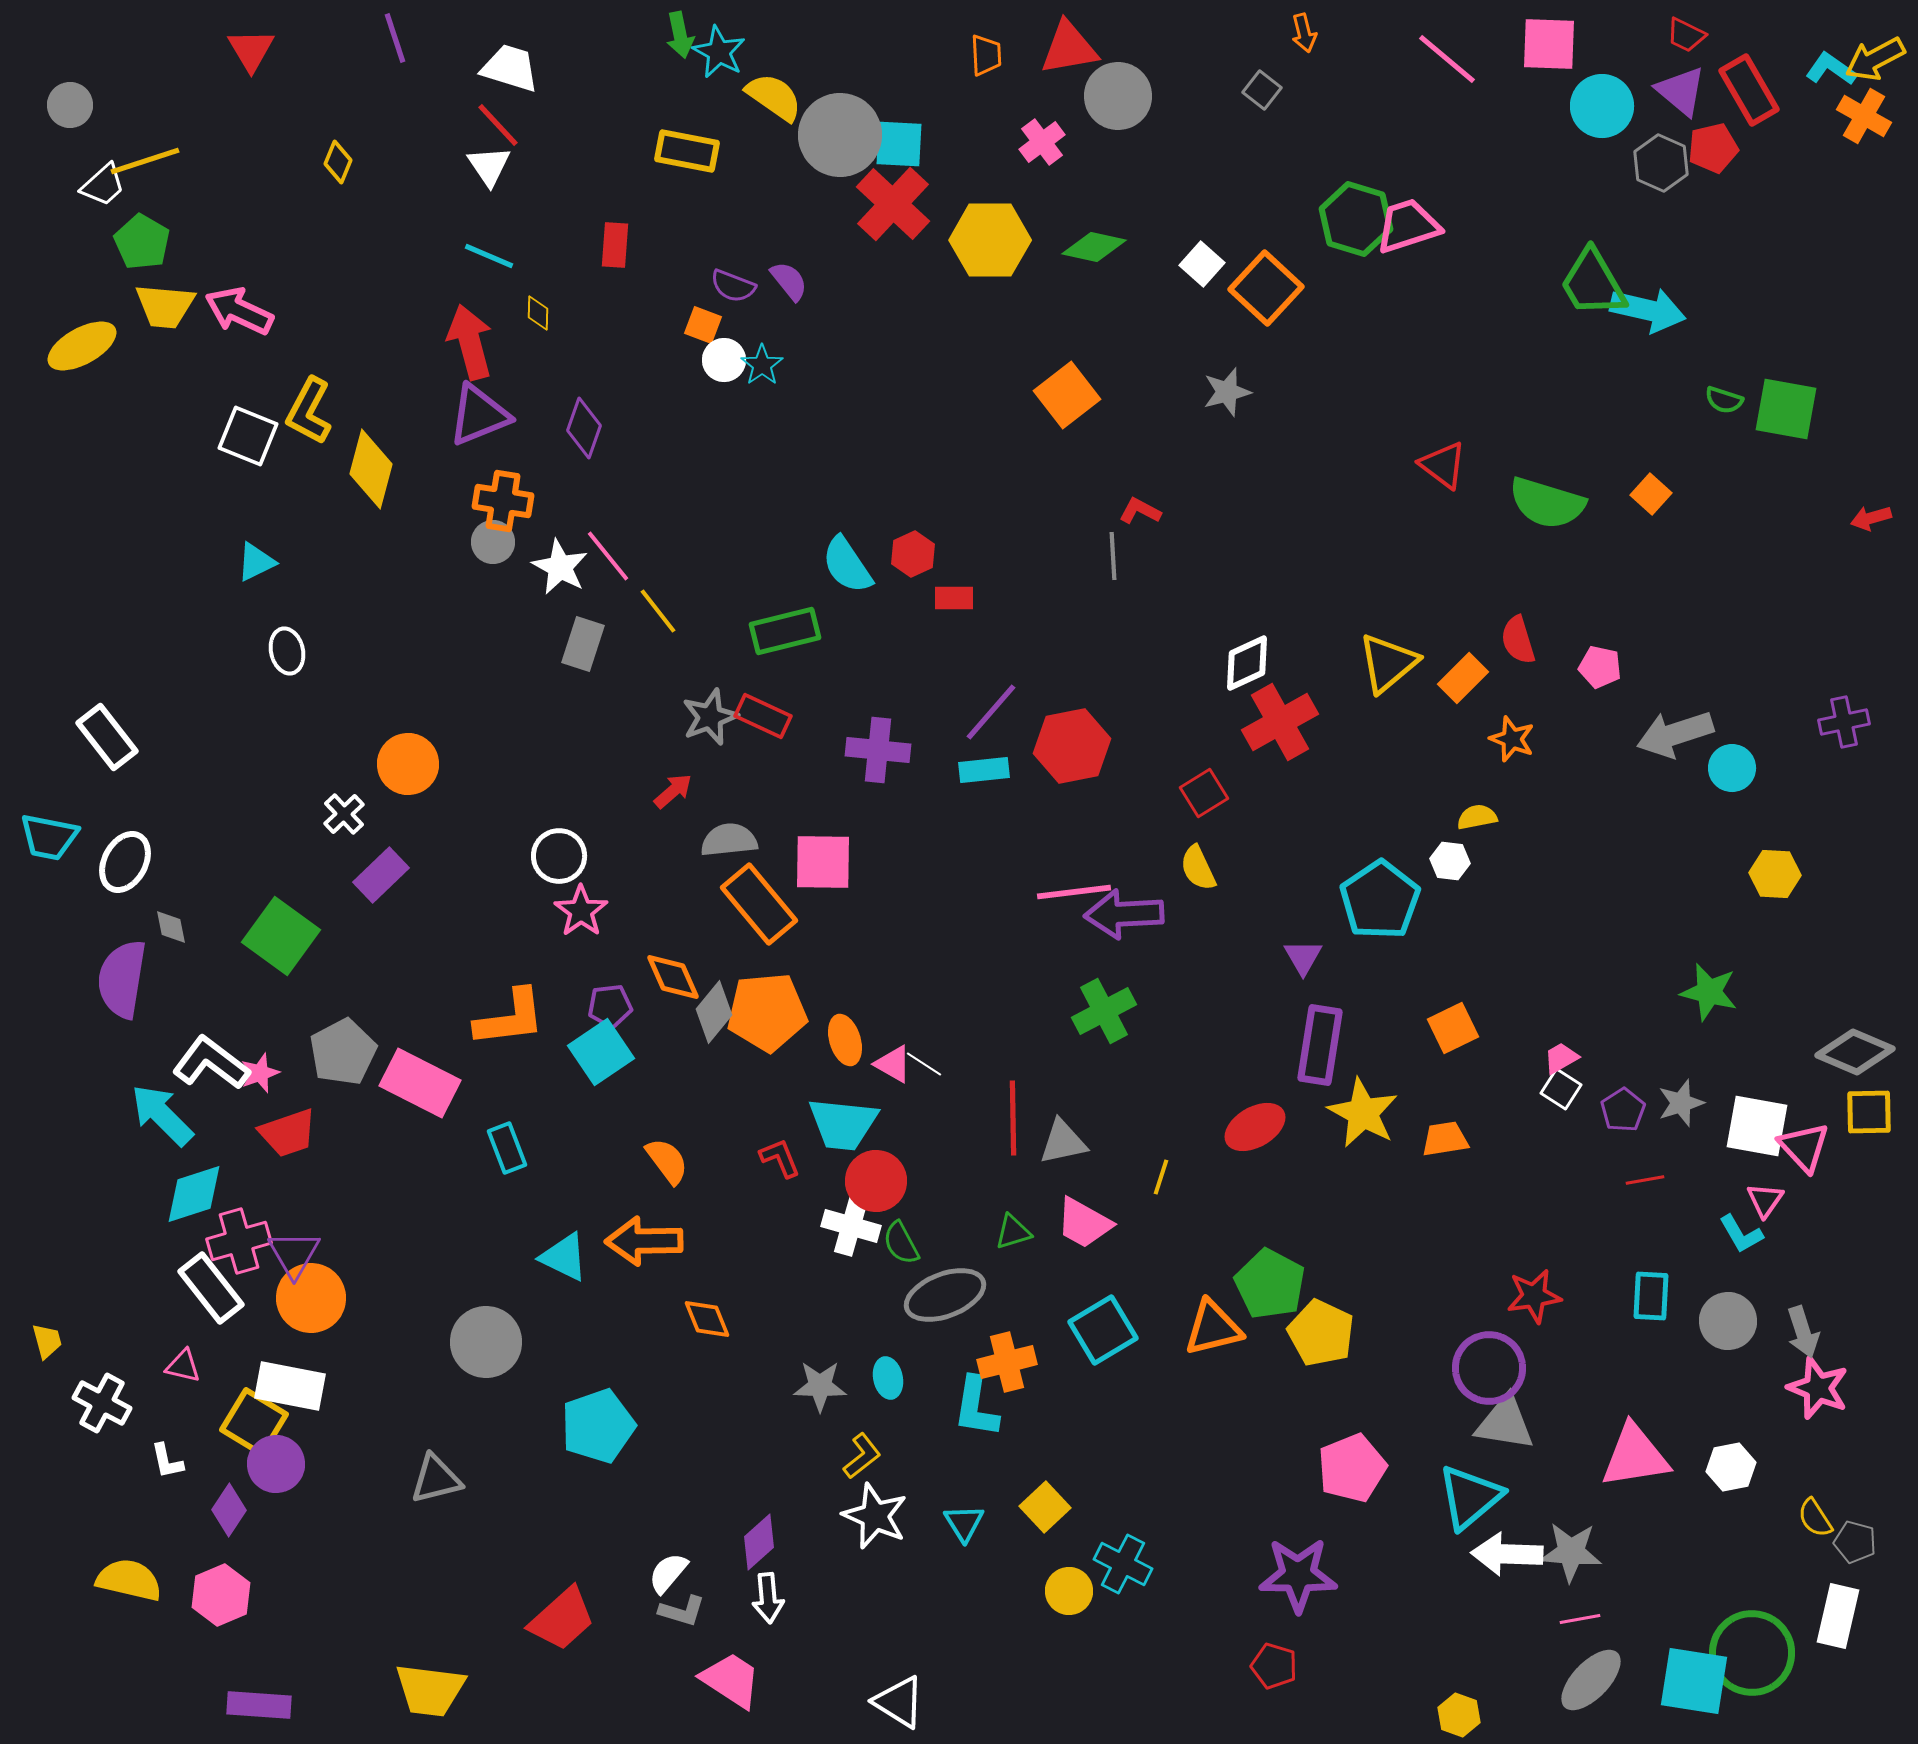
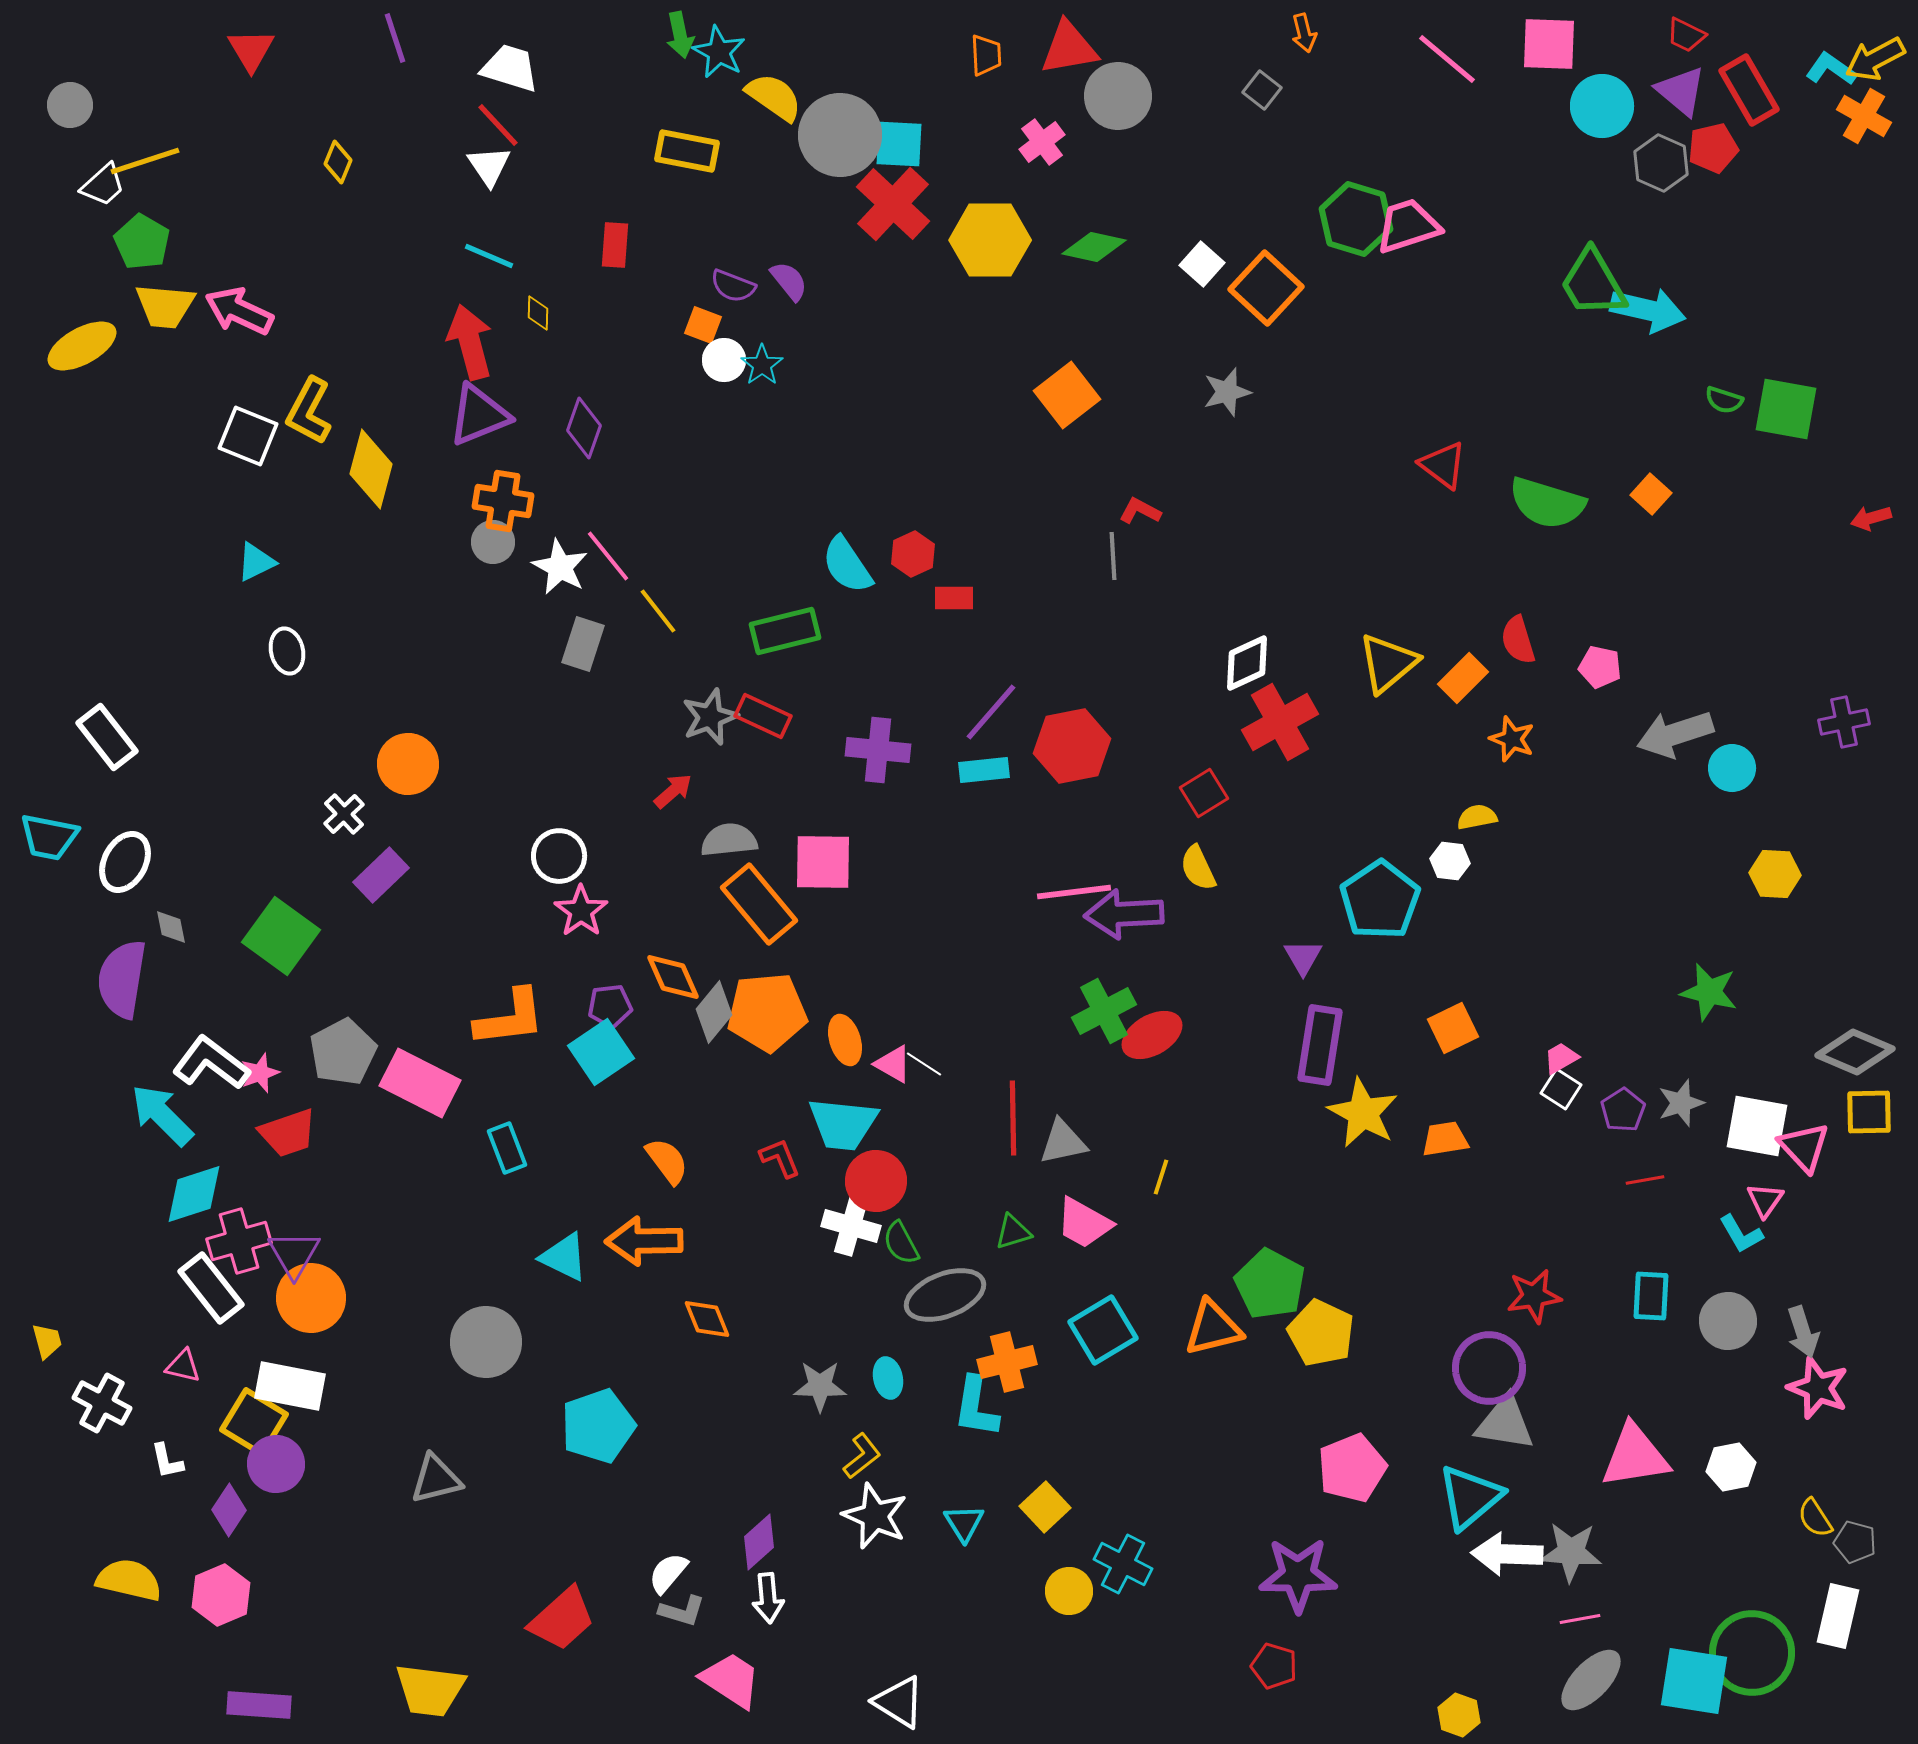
red ellipse at (1255, 1127): moved 103 px left, 92 px up
